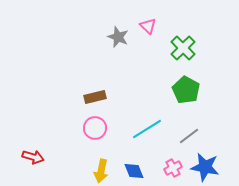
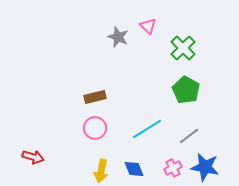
blue diamond: moved 2 px up
